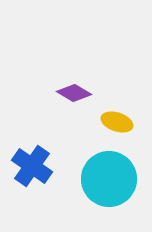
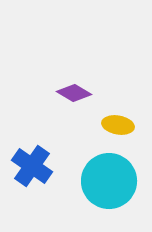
yellow ellipse: moved 1 px right, 3 px down; rotated 8 degrees counterclockwise
cyan circle: moved 2 px down
